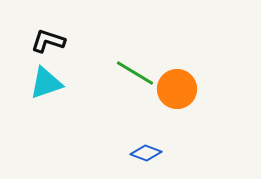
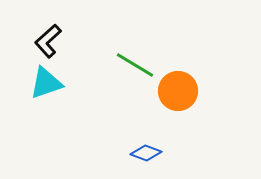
black L-shape: rotated 60 degrees counterclockwise
green line: moved 8 px up
orange circle: moved 1 px right, 2 px down
